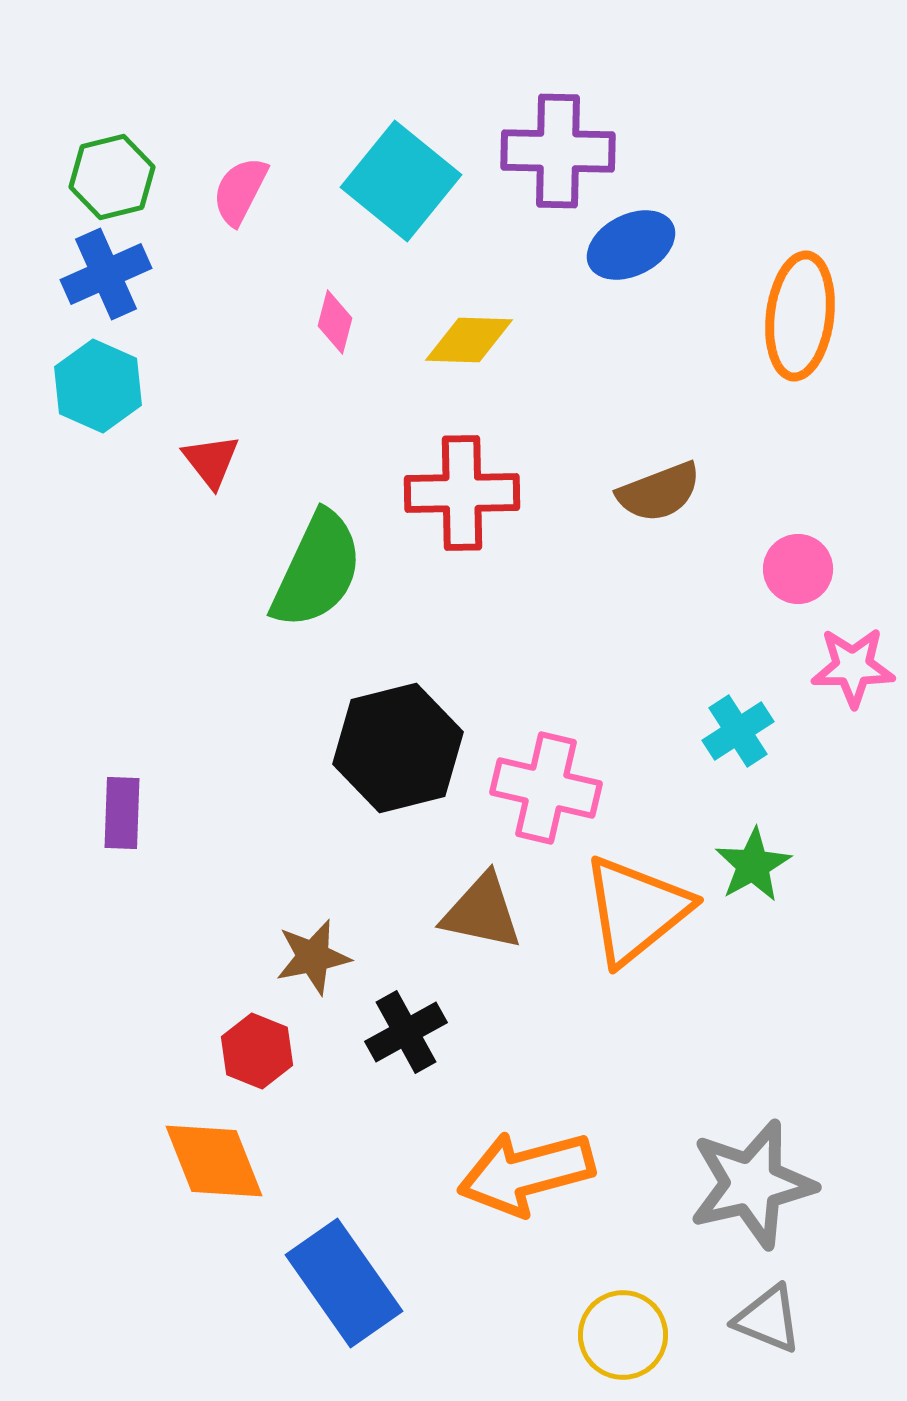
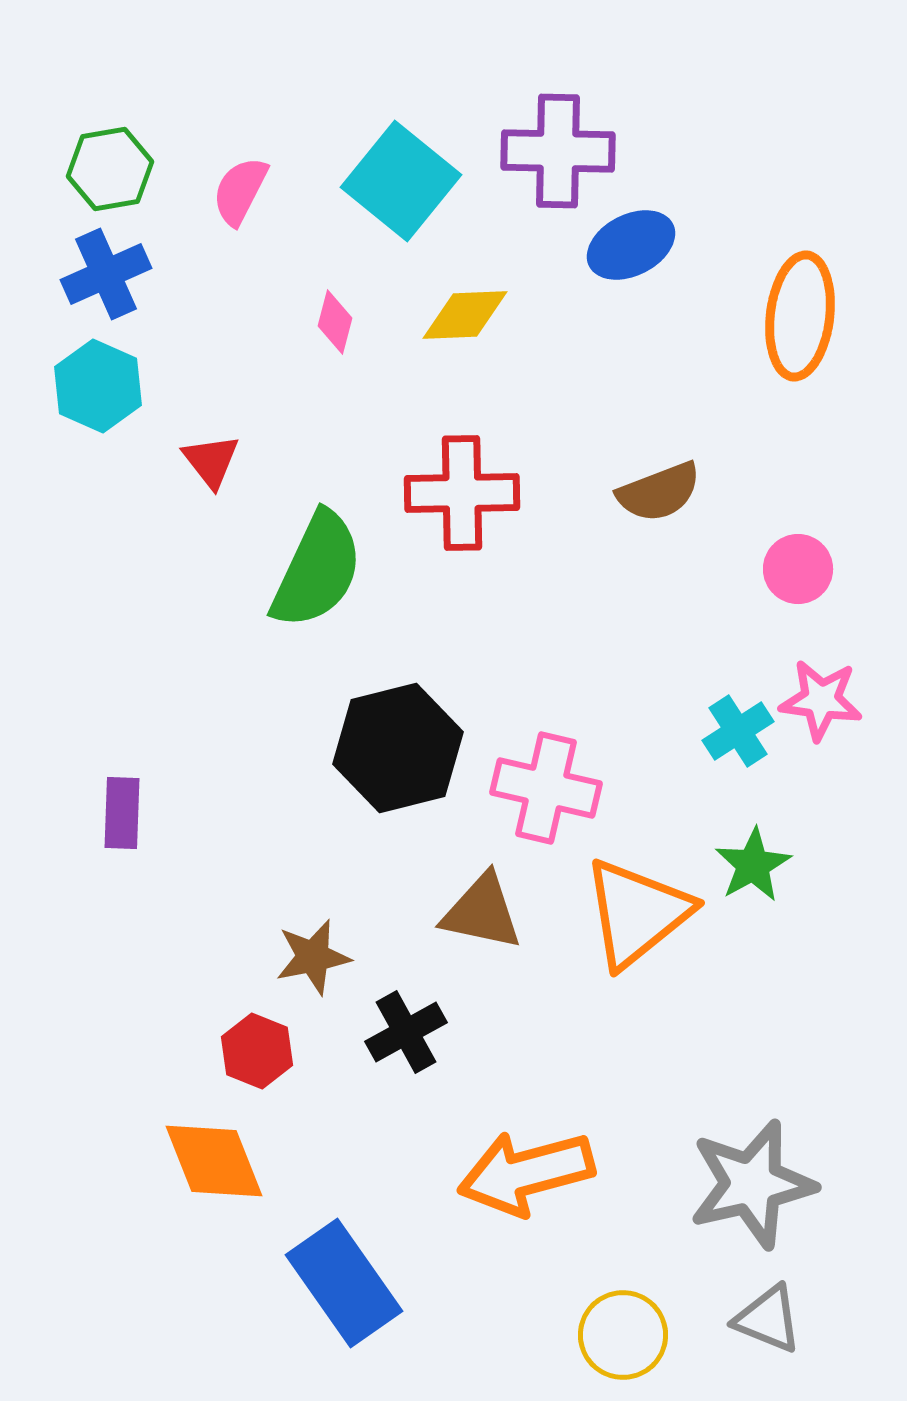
green hexagon: moved 2 px left, 8 px up; rotated 4 degrees clockwise
yellow diamond: moved 4 px left, 25 px up; rotated 4 degrees counterclockwise
pink star: moved 32 px left, 33 px down; rotated 8 degrees clockwise
orange triangle: moved 1 px right, 3 px down
